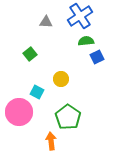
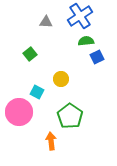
green pentagon: moved 2 px right, 1 px up
